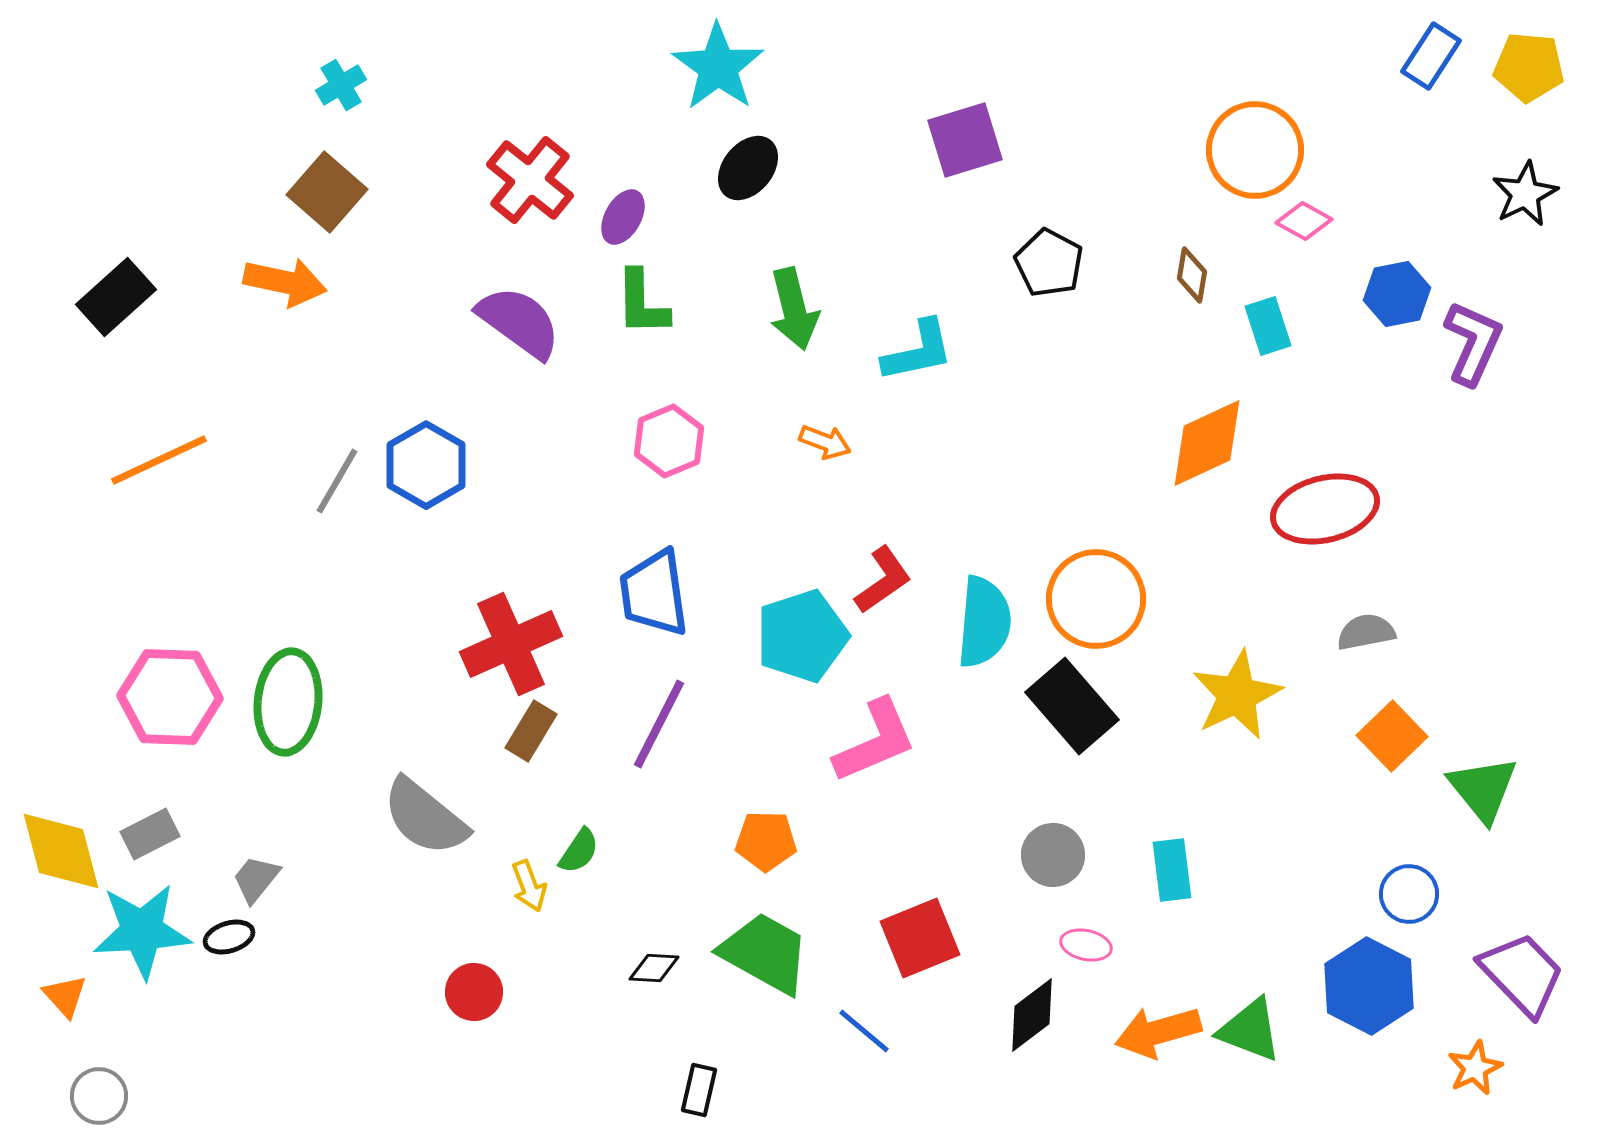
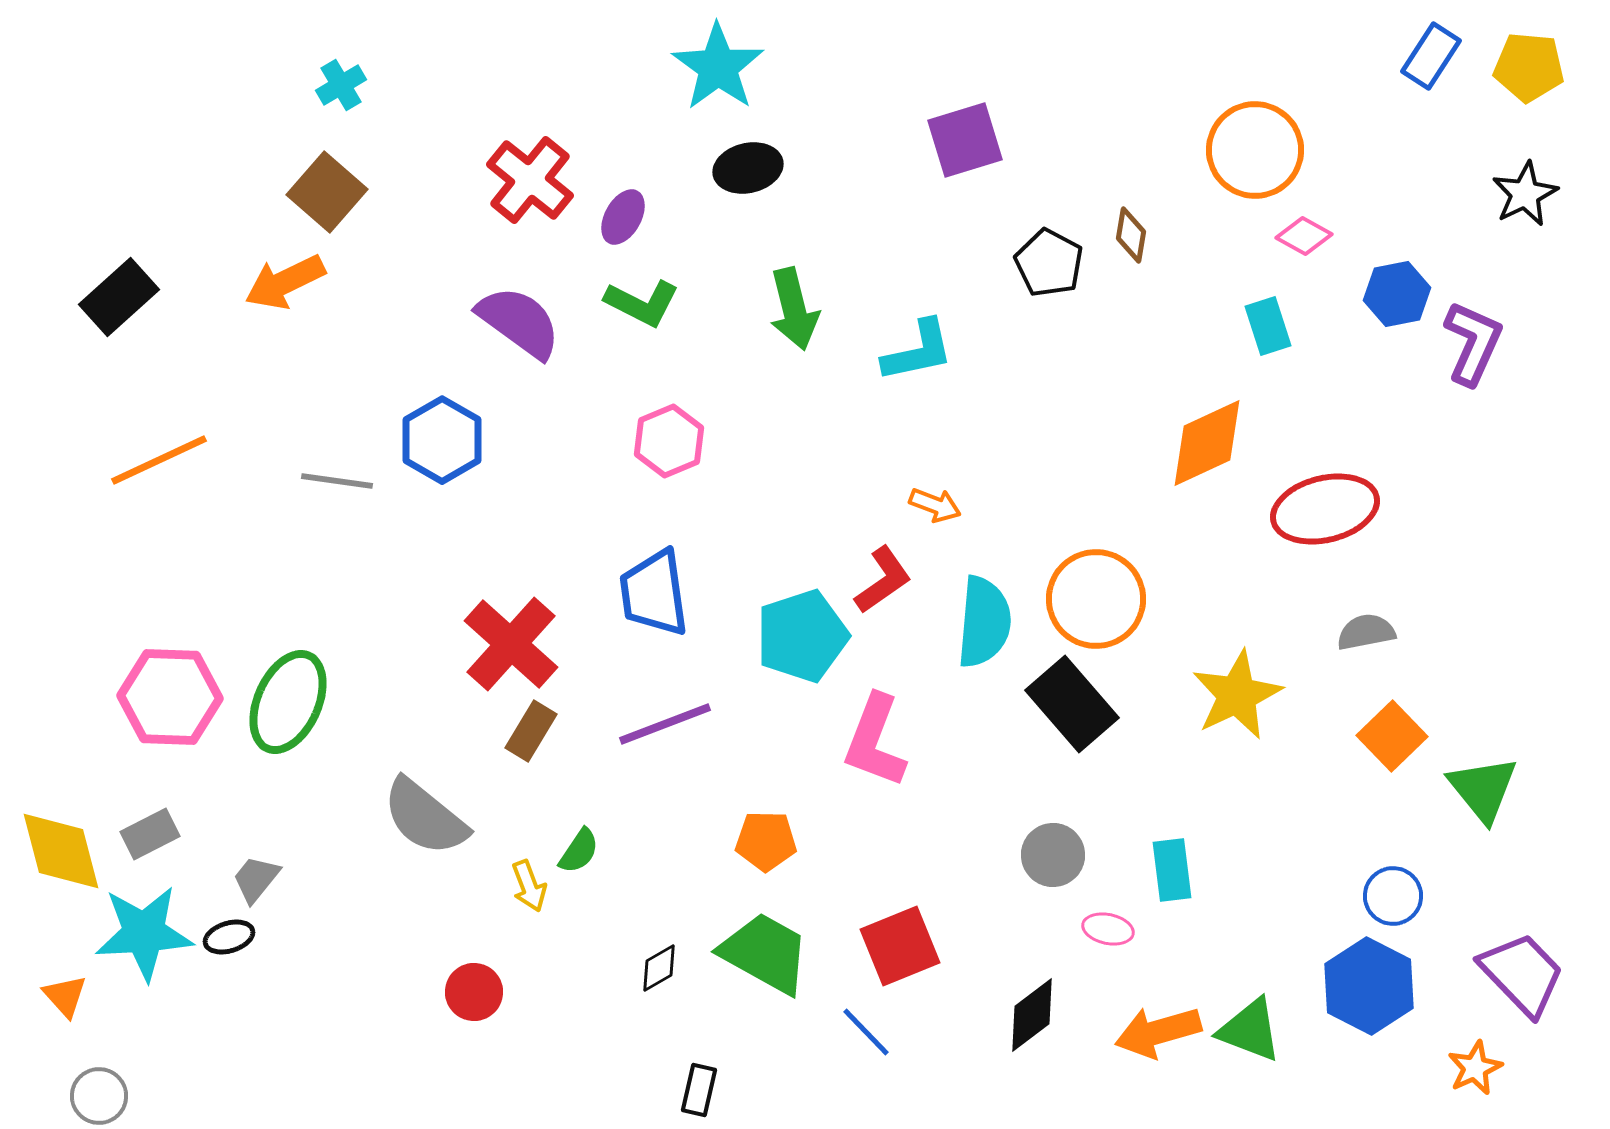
black ellipse at (748, 168): rotated 38 degrees clockwise
pink diamond at (1304, 221): moved 15 px down
brown diamond at (1192, 275): moved 61 px left, 40 px up
orange arrow at (285, 282): rotated 142 degrees clockwise
black rectangle at (116, 297): moved 3 px right
green L-shape at (642, 303): rotated 62 degrees counterclockwise
orange arrow at (825, 442): moved 110 px right, 63 px down
blue hexagon at (426, 465): moved 16 px right, 25 px up
gray line at (337, 481): rotated 68 degrees clockwise
red cross at (511, 644): rotated 24 degrees counterclockwise
green ellipse at (288, 702): rotated 18 degrees clockwise
black rectangle at (1072, 706): moved 2 px up
purple line at (659, 724): moved 6 px right; rotated 42 degrees clockwise
pink L-shape at (875, 741): rotated 134 degrees clockwise
blue circle at (1409, 894): moved 16 px left, 2 px down
cyan star at (142, 931): moved 2 px right, 2 px down
red square at (920, 938): moved 20 px left, 8 px down
pink ellipse at (1086, 945): moved 22 px right, 16 px up
black diamond at (654, 968): moved 5 px right; rotated 33 degrees counterclockwise
blue line at (864, 1031): moved 2 px right, 1 px down; rotated 6 degrees clockwise
